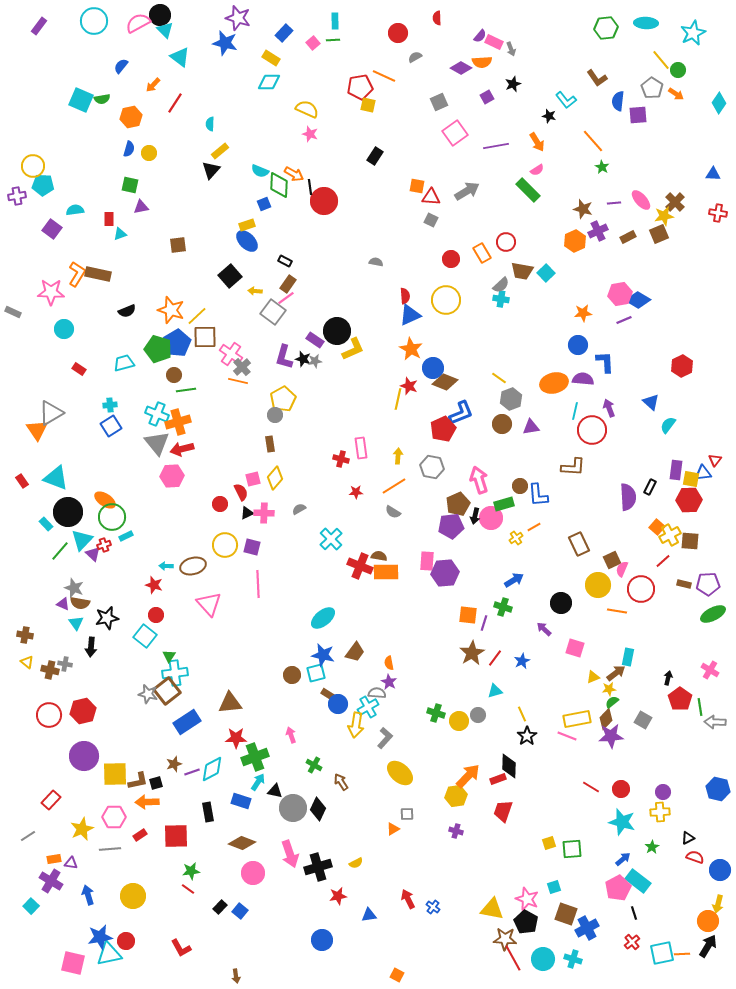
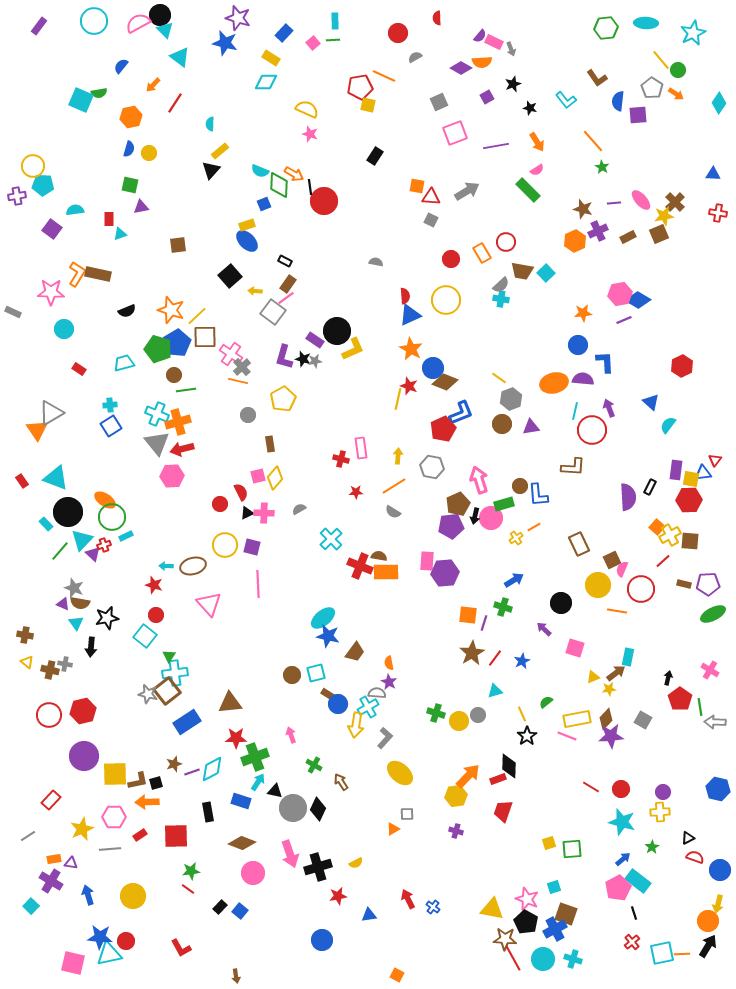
cyan diamond at (269, 82): moved 3 px left
green semicircle at (102, 99): moved 3 px left, 6 px up
black star at (549, 116): moved 19 px left, 8 px up
pink square at (455, 133): rotated 15 degrees clockwise
gray circle at (275, 415): moved 27 px left
pink square at (253, 479): moved 5 px right, 3 px up
blue star at (323, 655): moved 5 px right, 19 px up
green semicircle at (612, 702): moved 66 px left
blue cross at (587, 928): moved 32 px left, 1 px down
blue star at (100, 937): rotated 15 degrees clockwise
